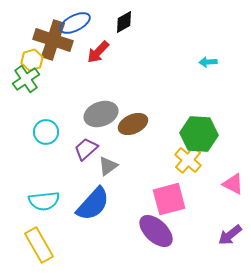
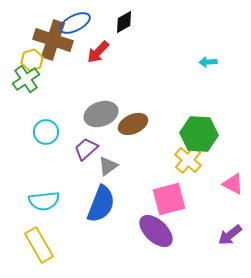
blue semicircle: moved 8 px right; rotated 21 degrees counterclockwise
